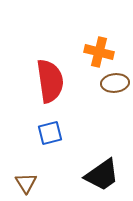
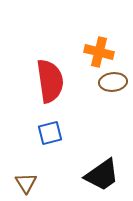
brown ellipse: moved 2 px left, 1 px up
